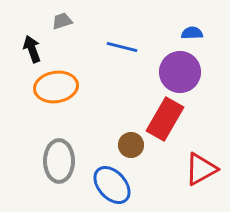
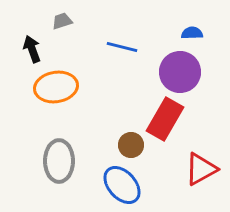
blue ellipse: moved 10 px right
